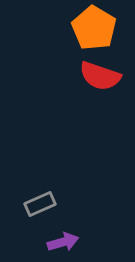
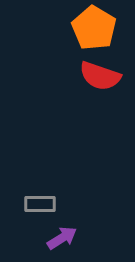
gray rectangle: rotated 24 degrees clockwise
purple arrow: moved 1 px left, 4 px up; rotated 16 degrees counterclockwise
